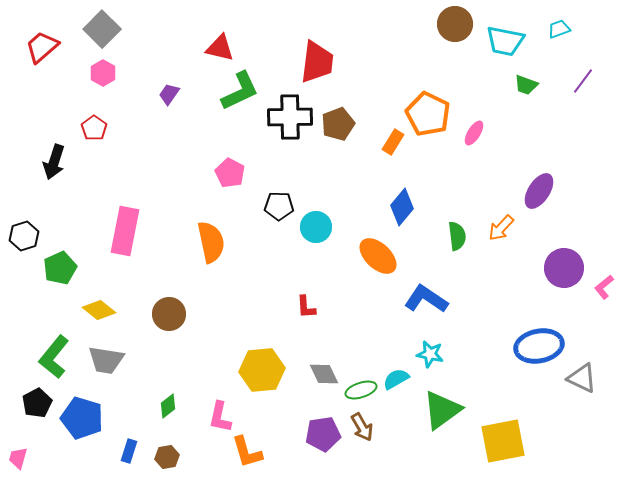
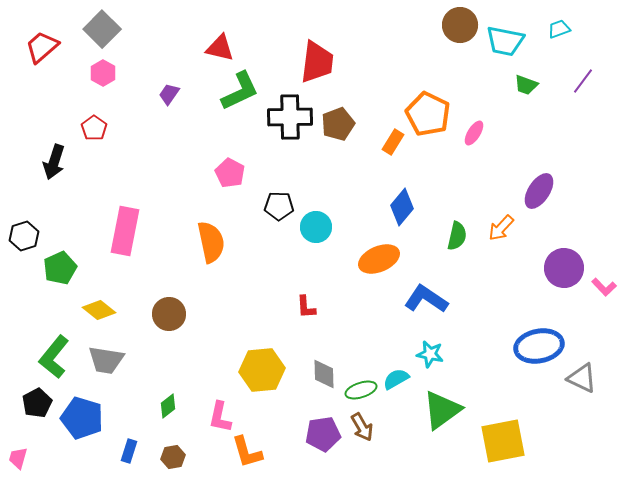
brown circle at (455, 24): moved 5 px right, 1 px down
green semicircle at (457, 236): rotated 20 degrees clockwise
orange ellipse at (378, 256): moved 1 px right, 3 px down; rotated 66 degrees counterclockwise
pink L-shape at (604, 287): rotated 95 degrees counterclockwise
gray diamond at (324, 374): rotated 24 degrees clockwise
brown hexagon at (167, 457): moved 6 px right
